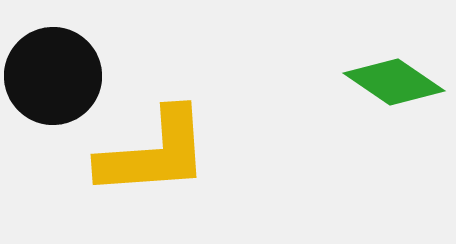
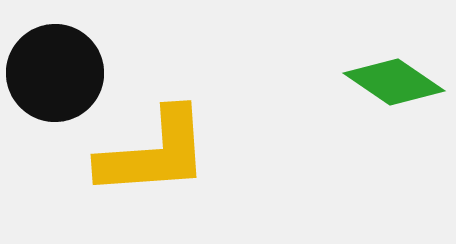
black circle: moved 2 px right, 3 px up
